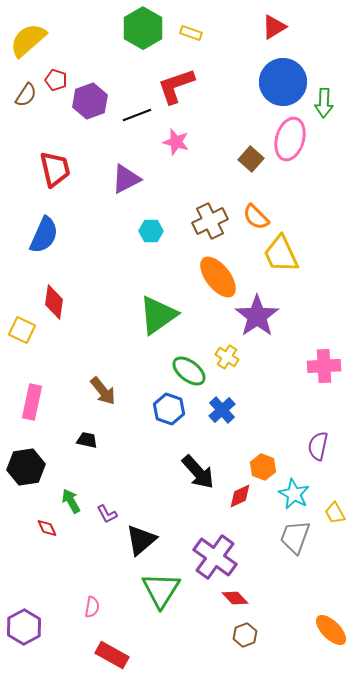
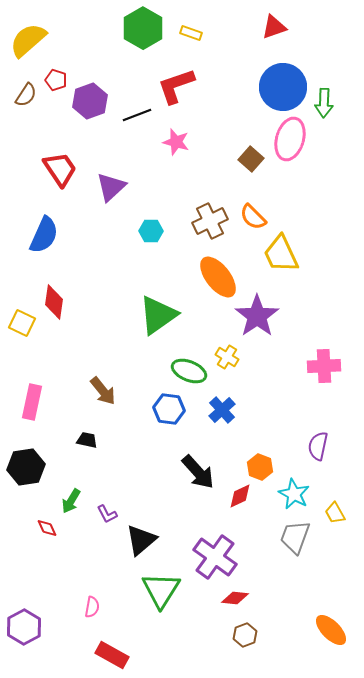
red triangle at (274, 27): rotated 12 degrees clockwise
blue circle at (283, 82): moved 5 px down
red trapezoid at (55, 169): moved 5 px right; rotated 21 degrees counterclockwise
purple triangle at (126, 179): moved 15 px left, 8 px down; rotated 16 degrees counterclockwise
orange semicircle at (256, 217): moved 3 px left
yellow square at (22, 330): moved 7 px up
green ellipse at (189, 371): rotated 16 degrees counterclockwise
blue hexagon at (169, 409): rotated 12 degrees counterclockwise
orange hexagon at (263, 467): moved 3 px left
green arrow at (71, 501): rotated 120 degrees counterclockwise
red diamond at (235, 598): rotated 40 degrees counterclockwise
